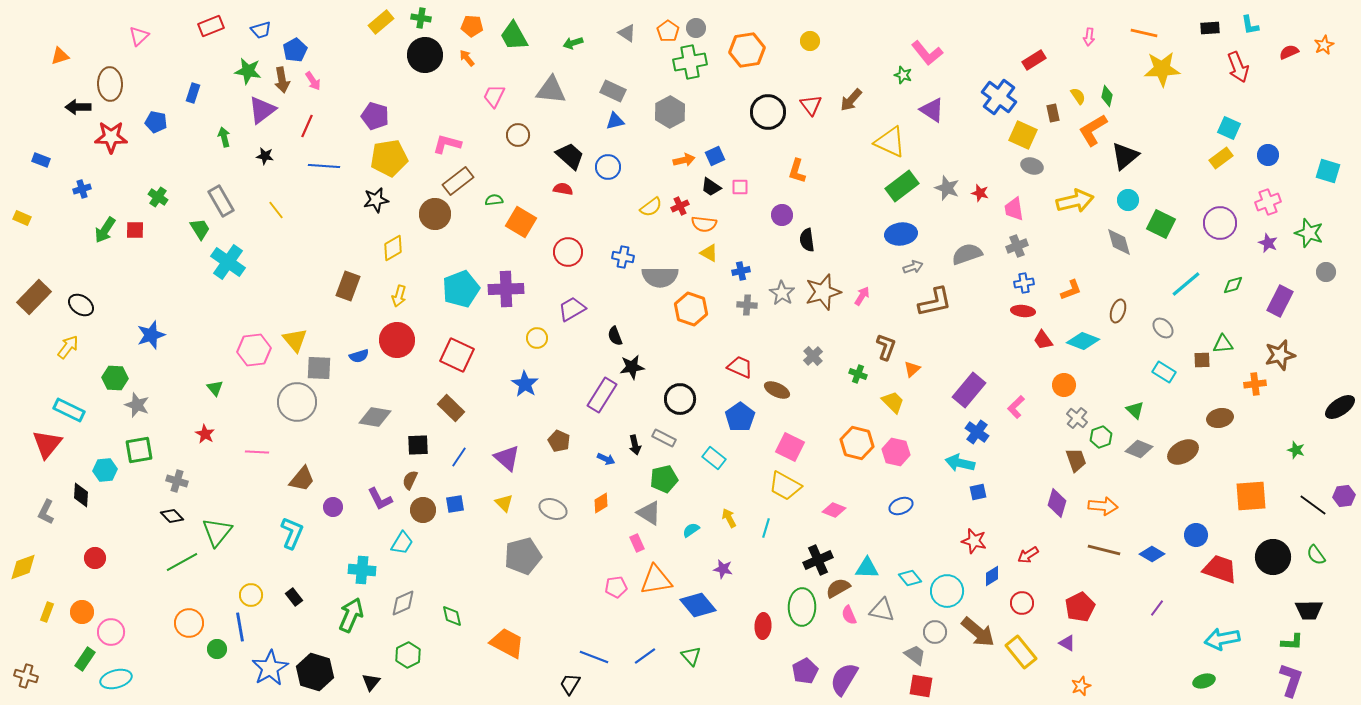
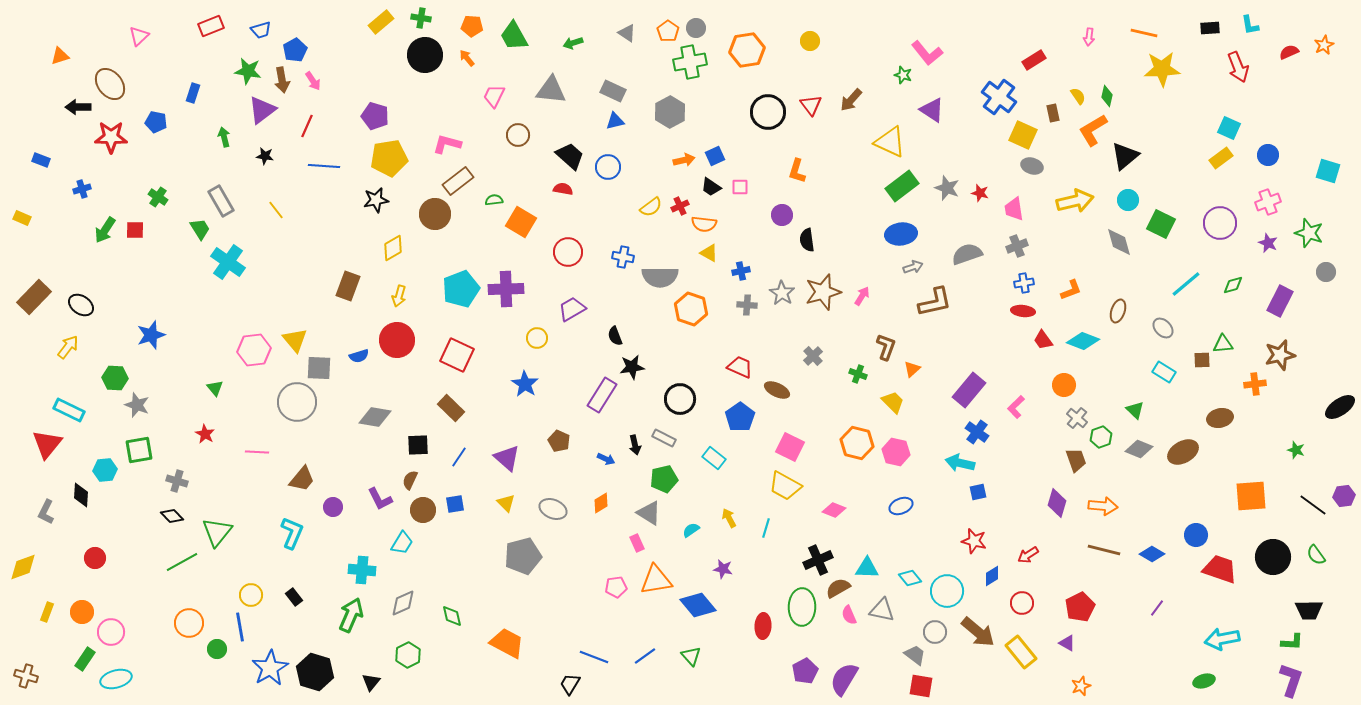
brown ellipse at (110, 84): rotated 36 degrees counterclockwise
yellow triangle at (504, 503): moved 2 px right
